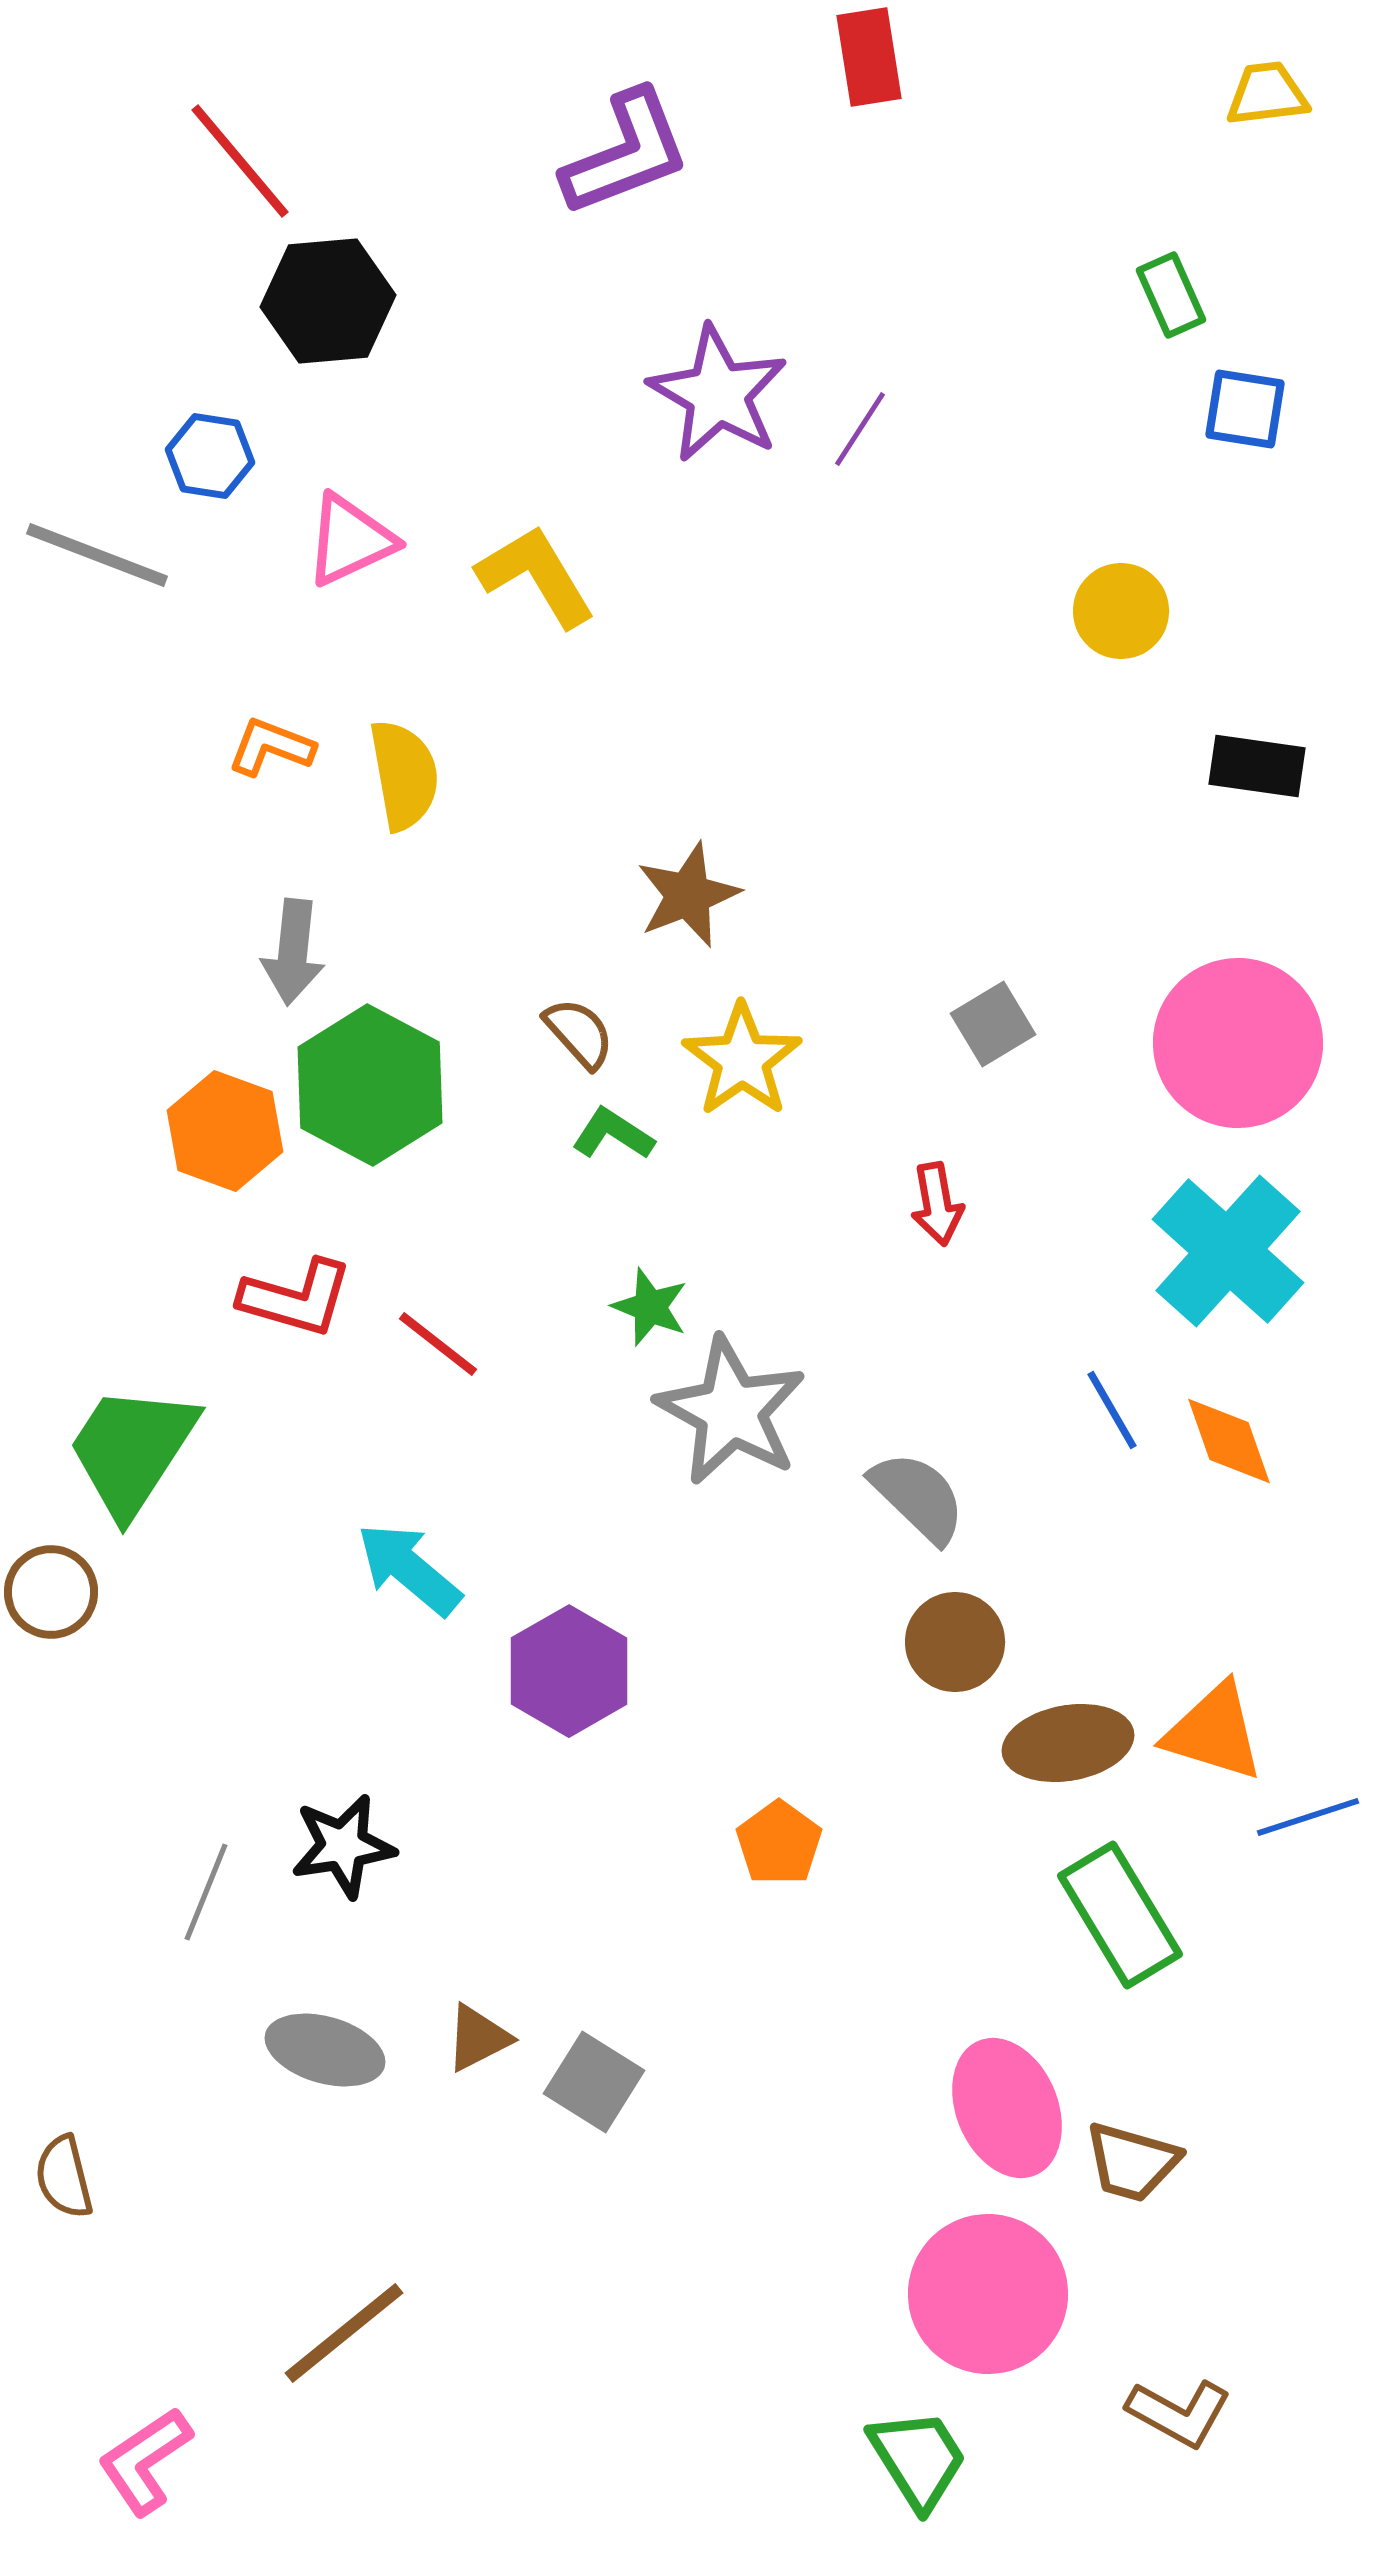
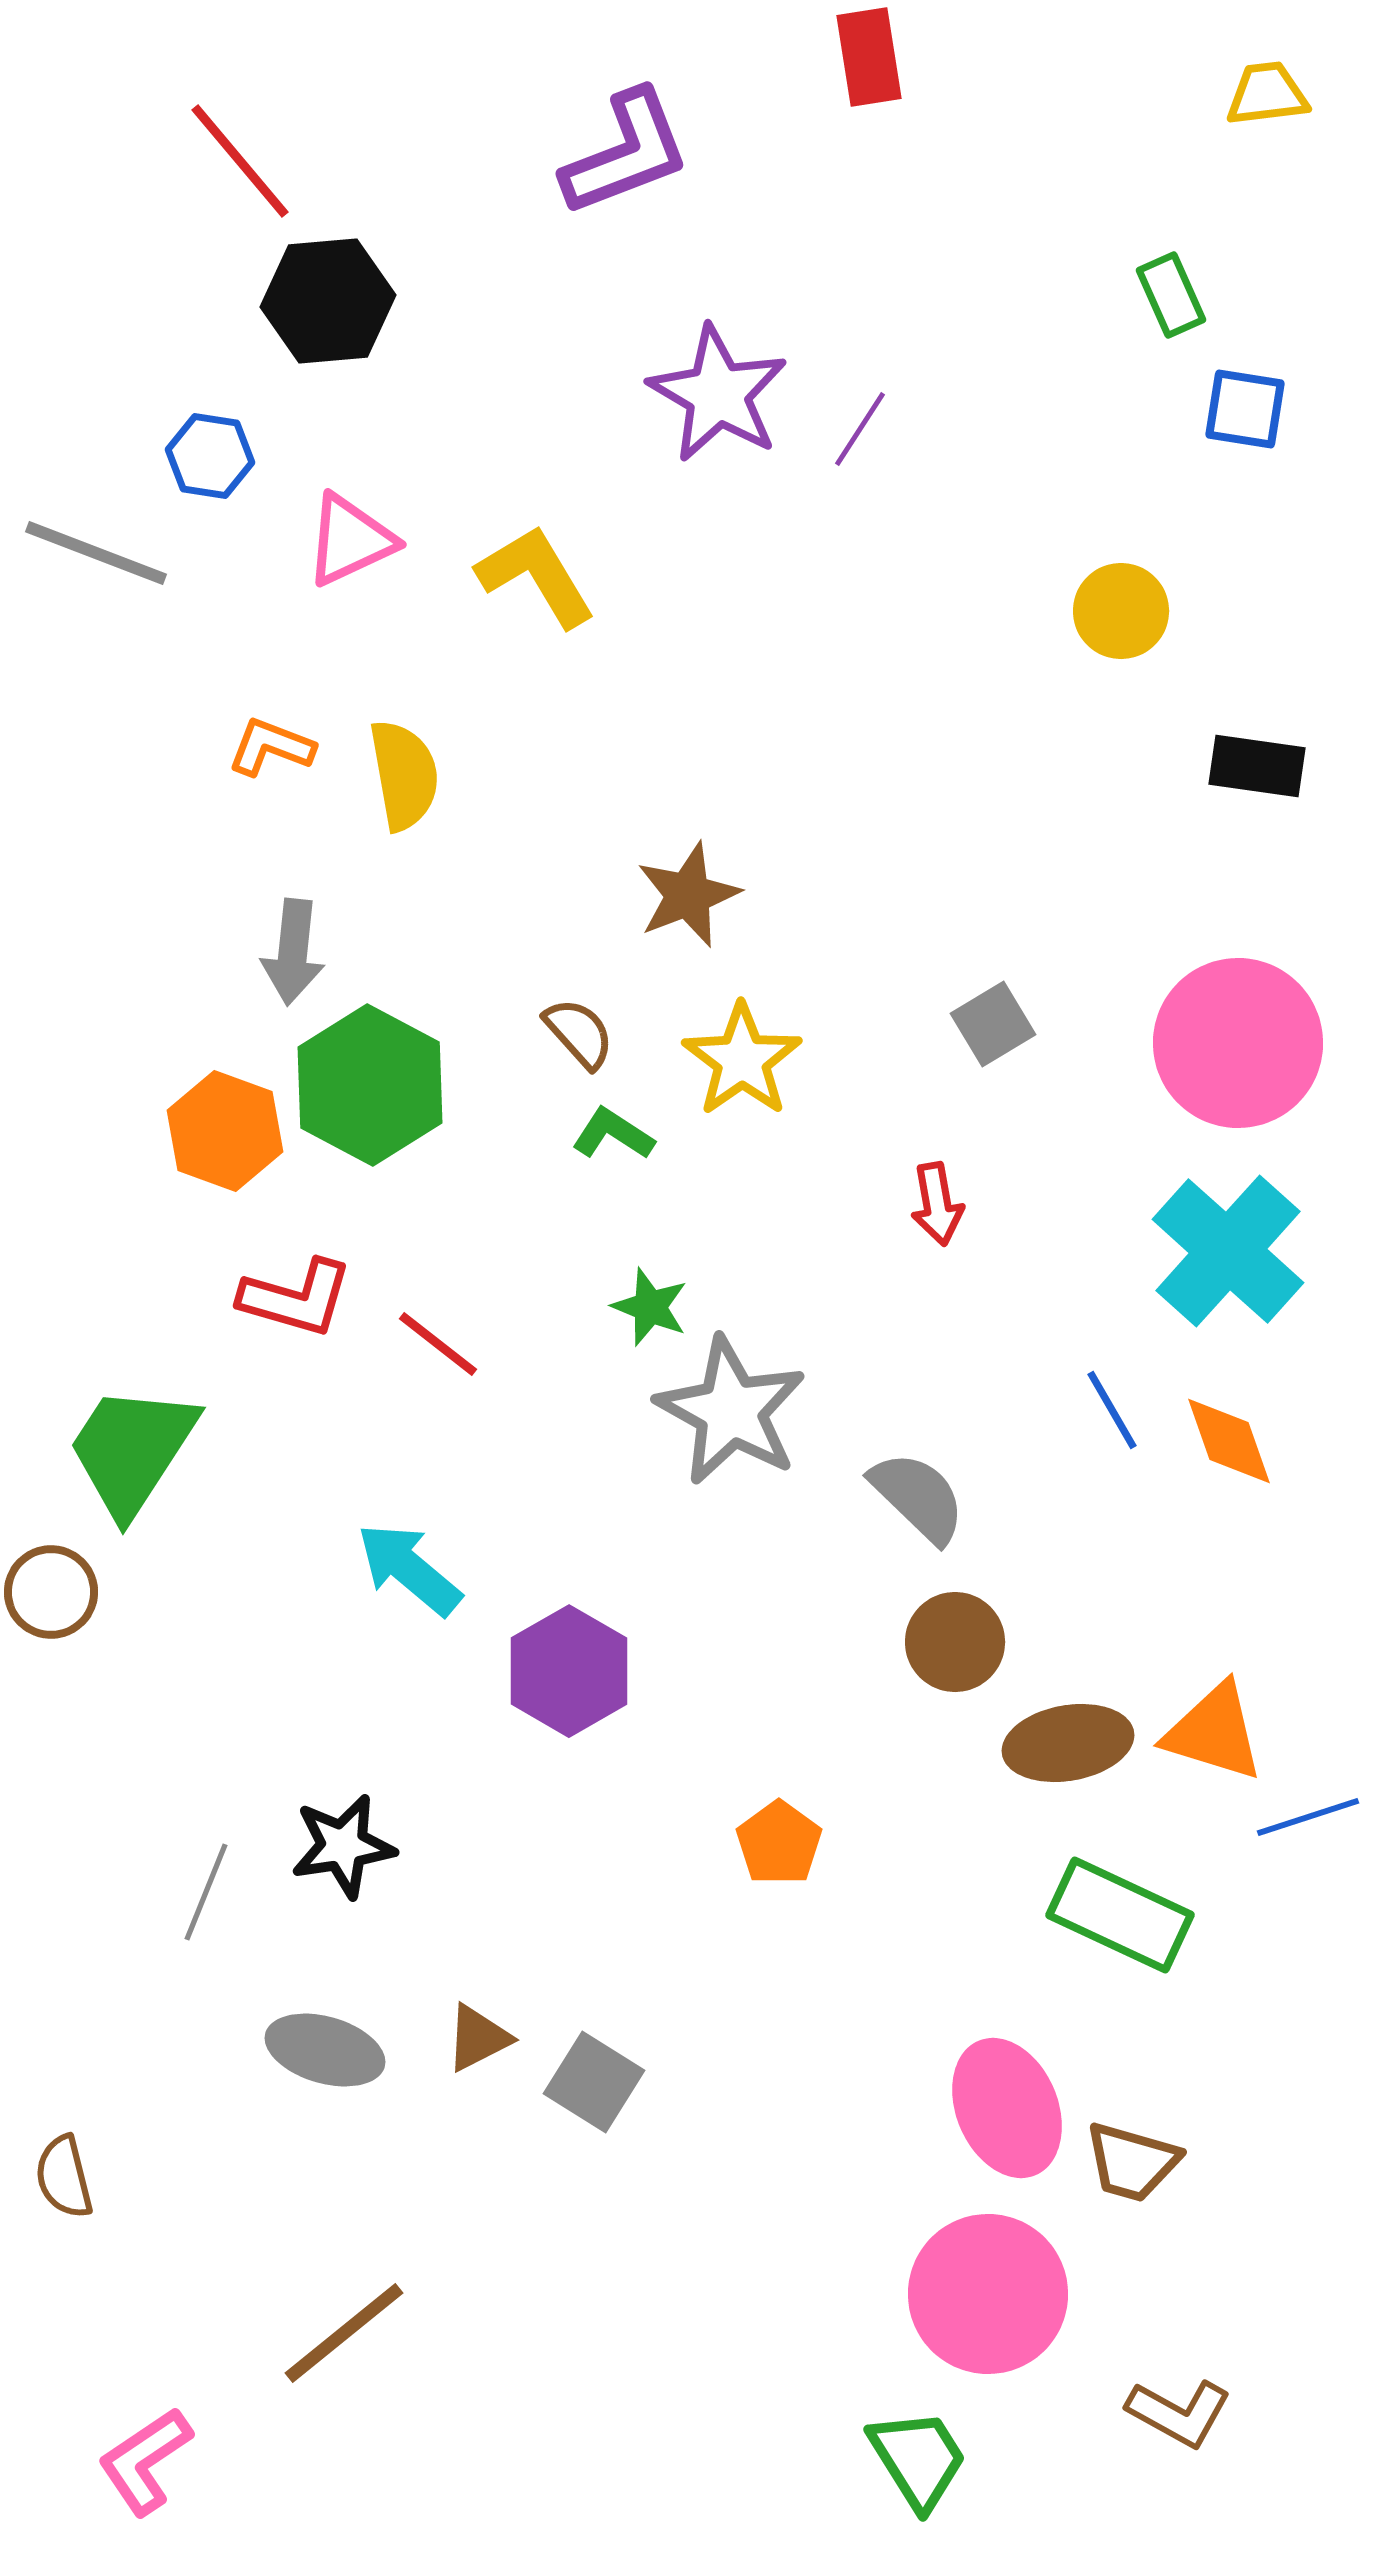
gray line at (97, 555): moved 1 px left, 2 px up
green rectangle at (1120, 1915): rotated 34 degrees counterclockwise
